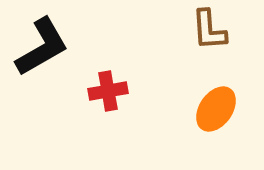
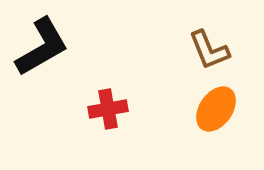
brown L-shape: moved 20 px down; rotated 18 degrees counterclockwise
red cross: moved 18 px down
